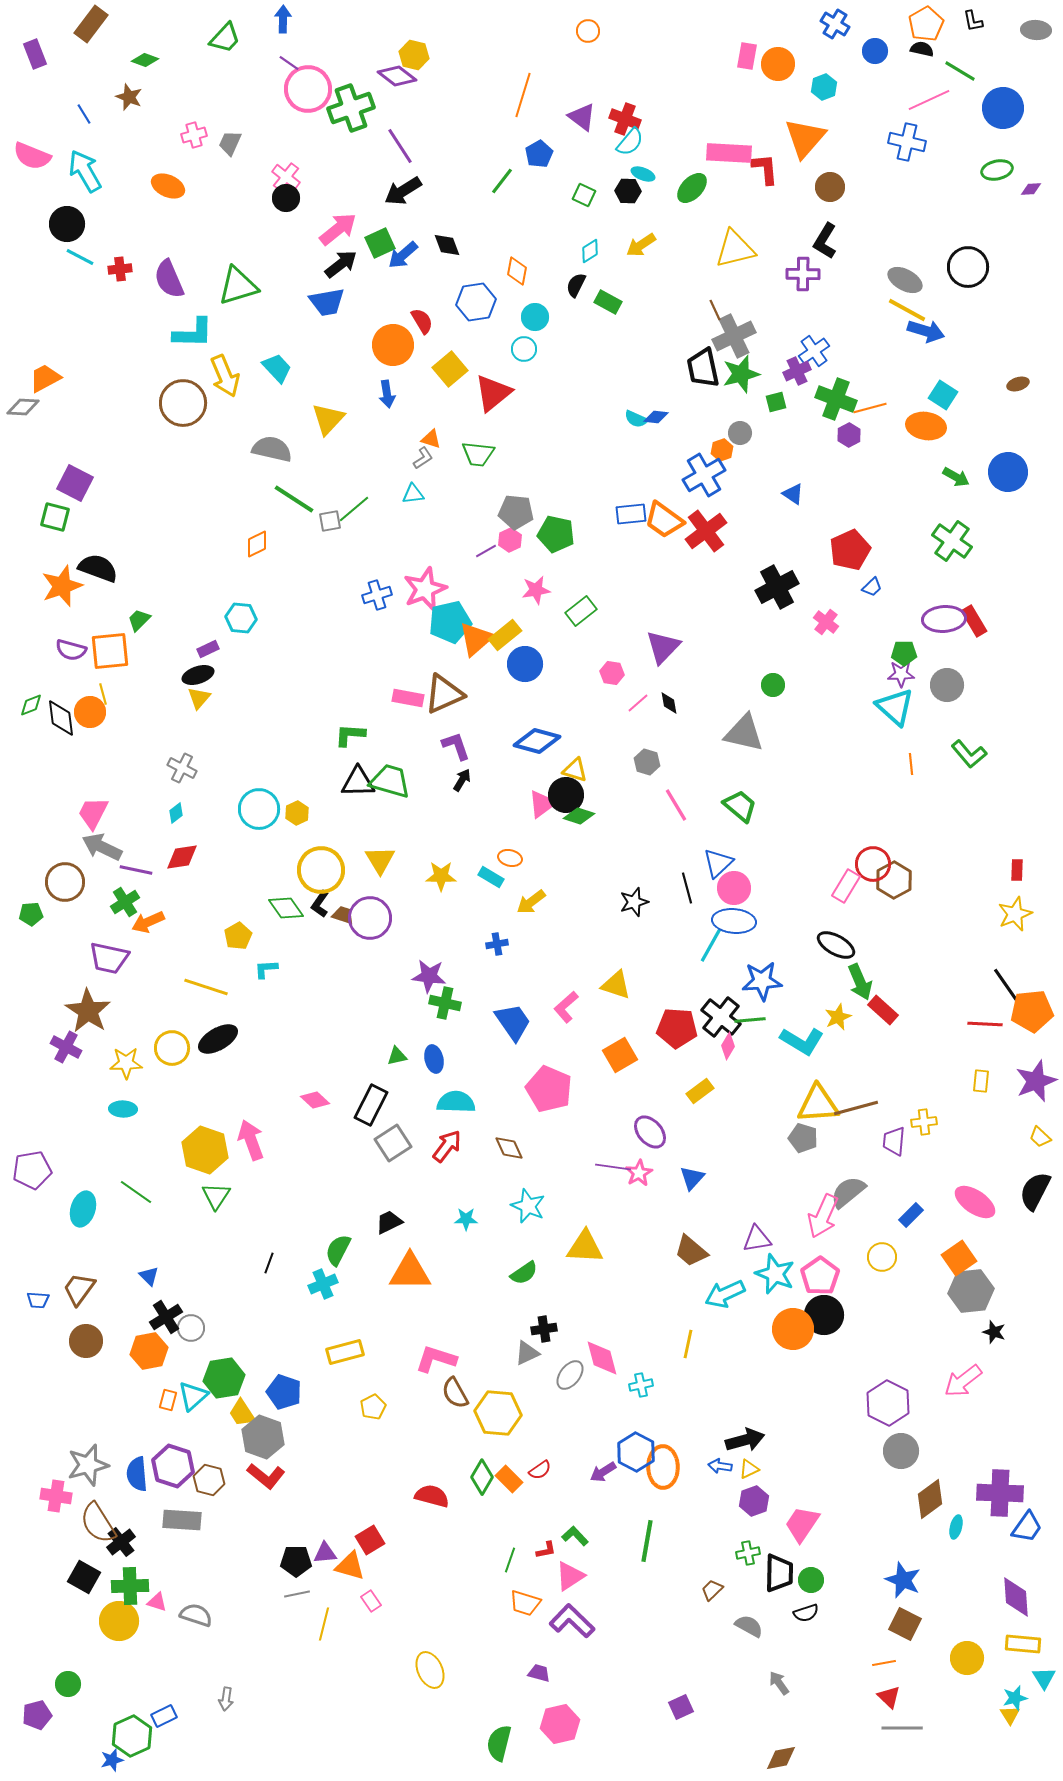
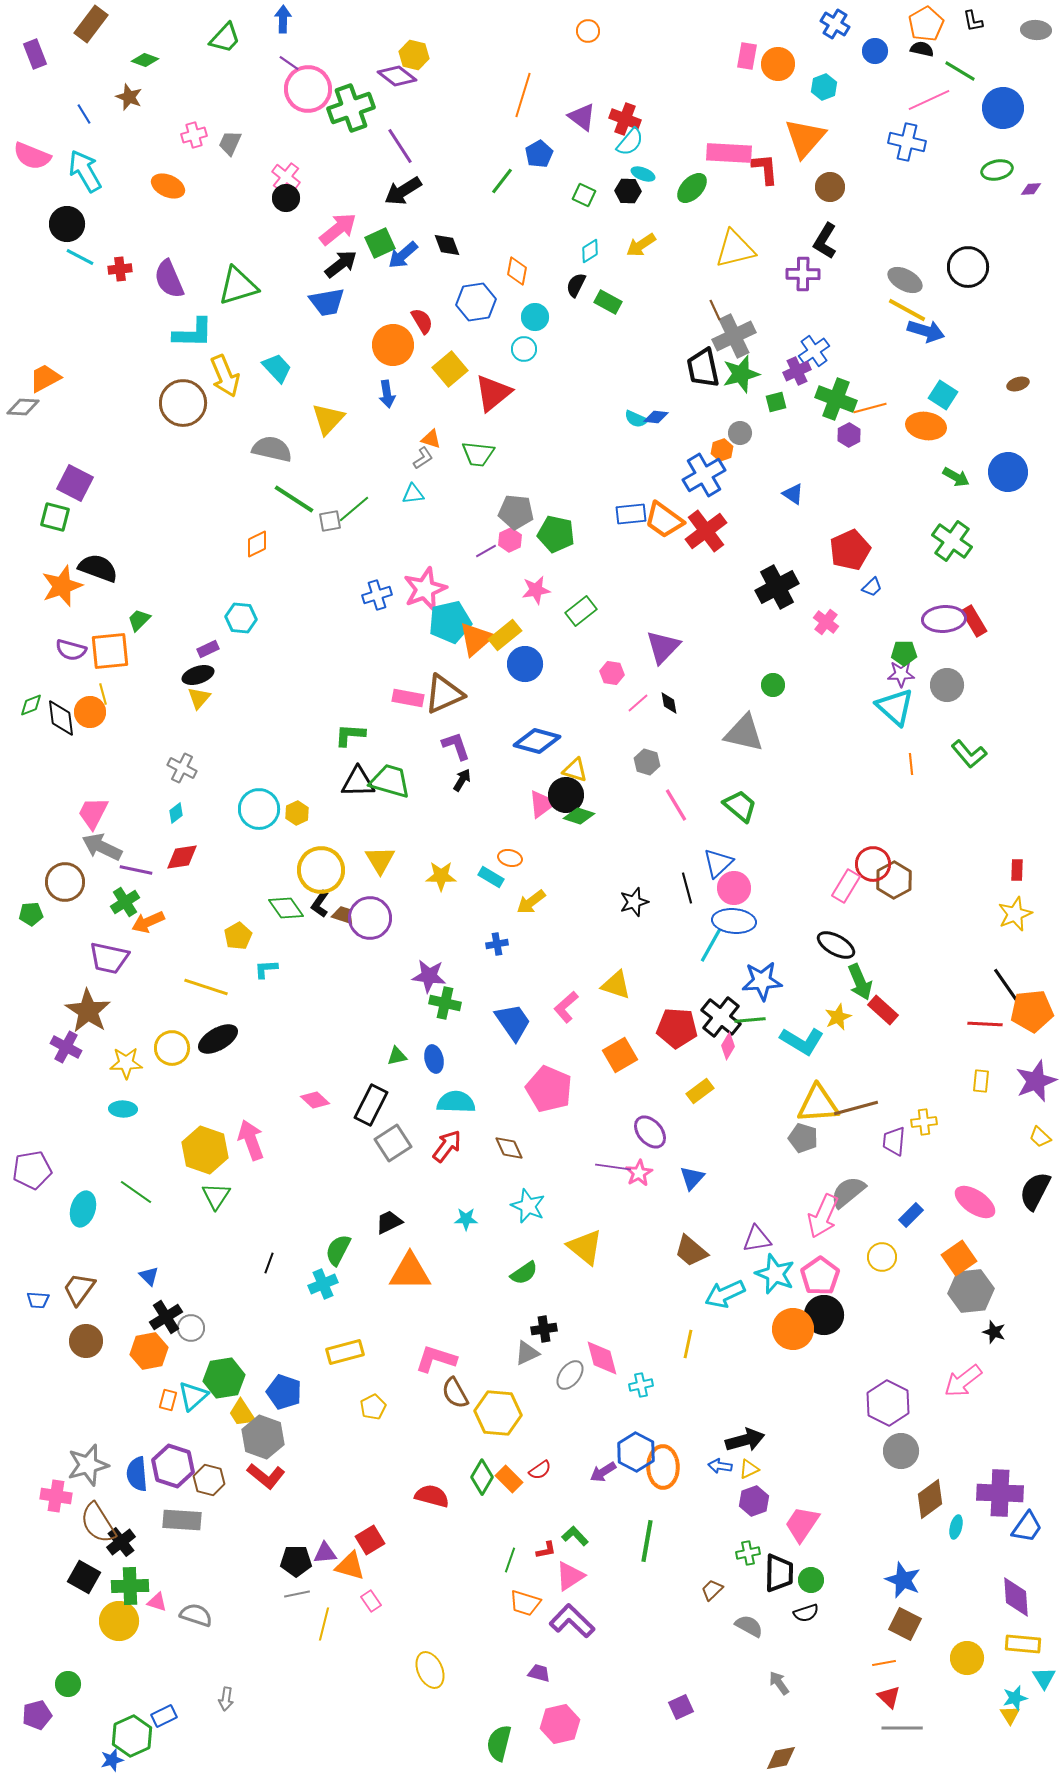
yellow triangle at (585, 1247): rotated 36 degrees clockwise
